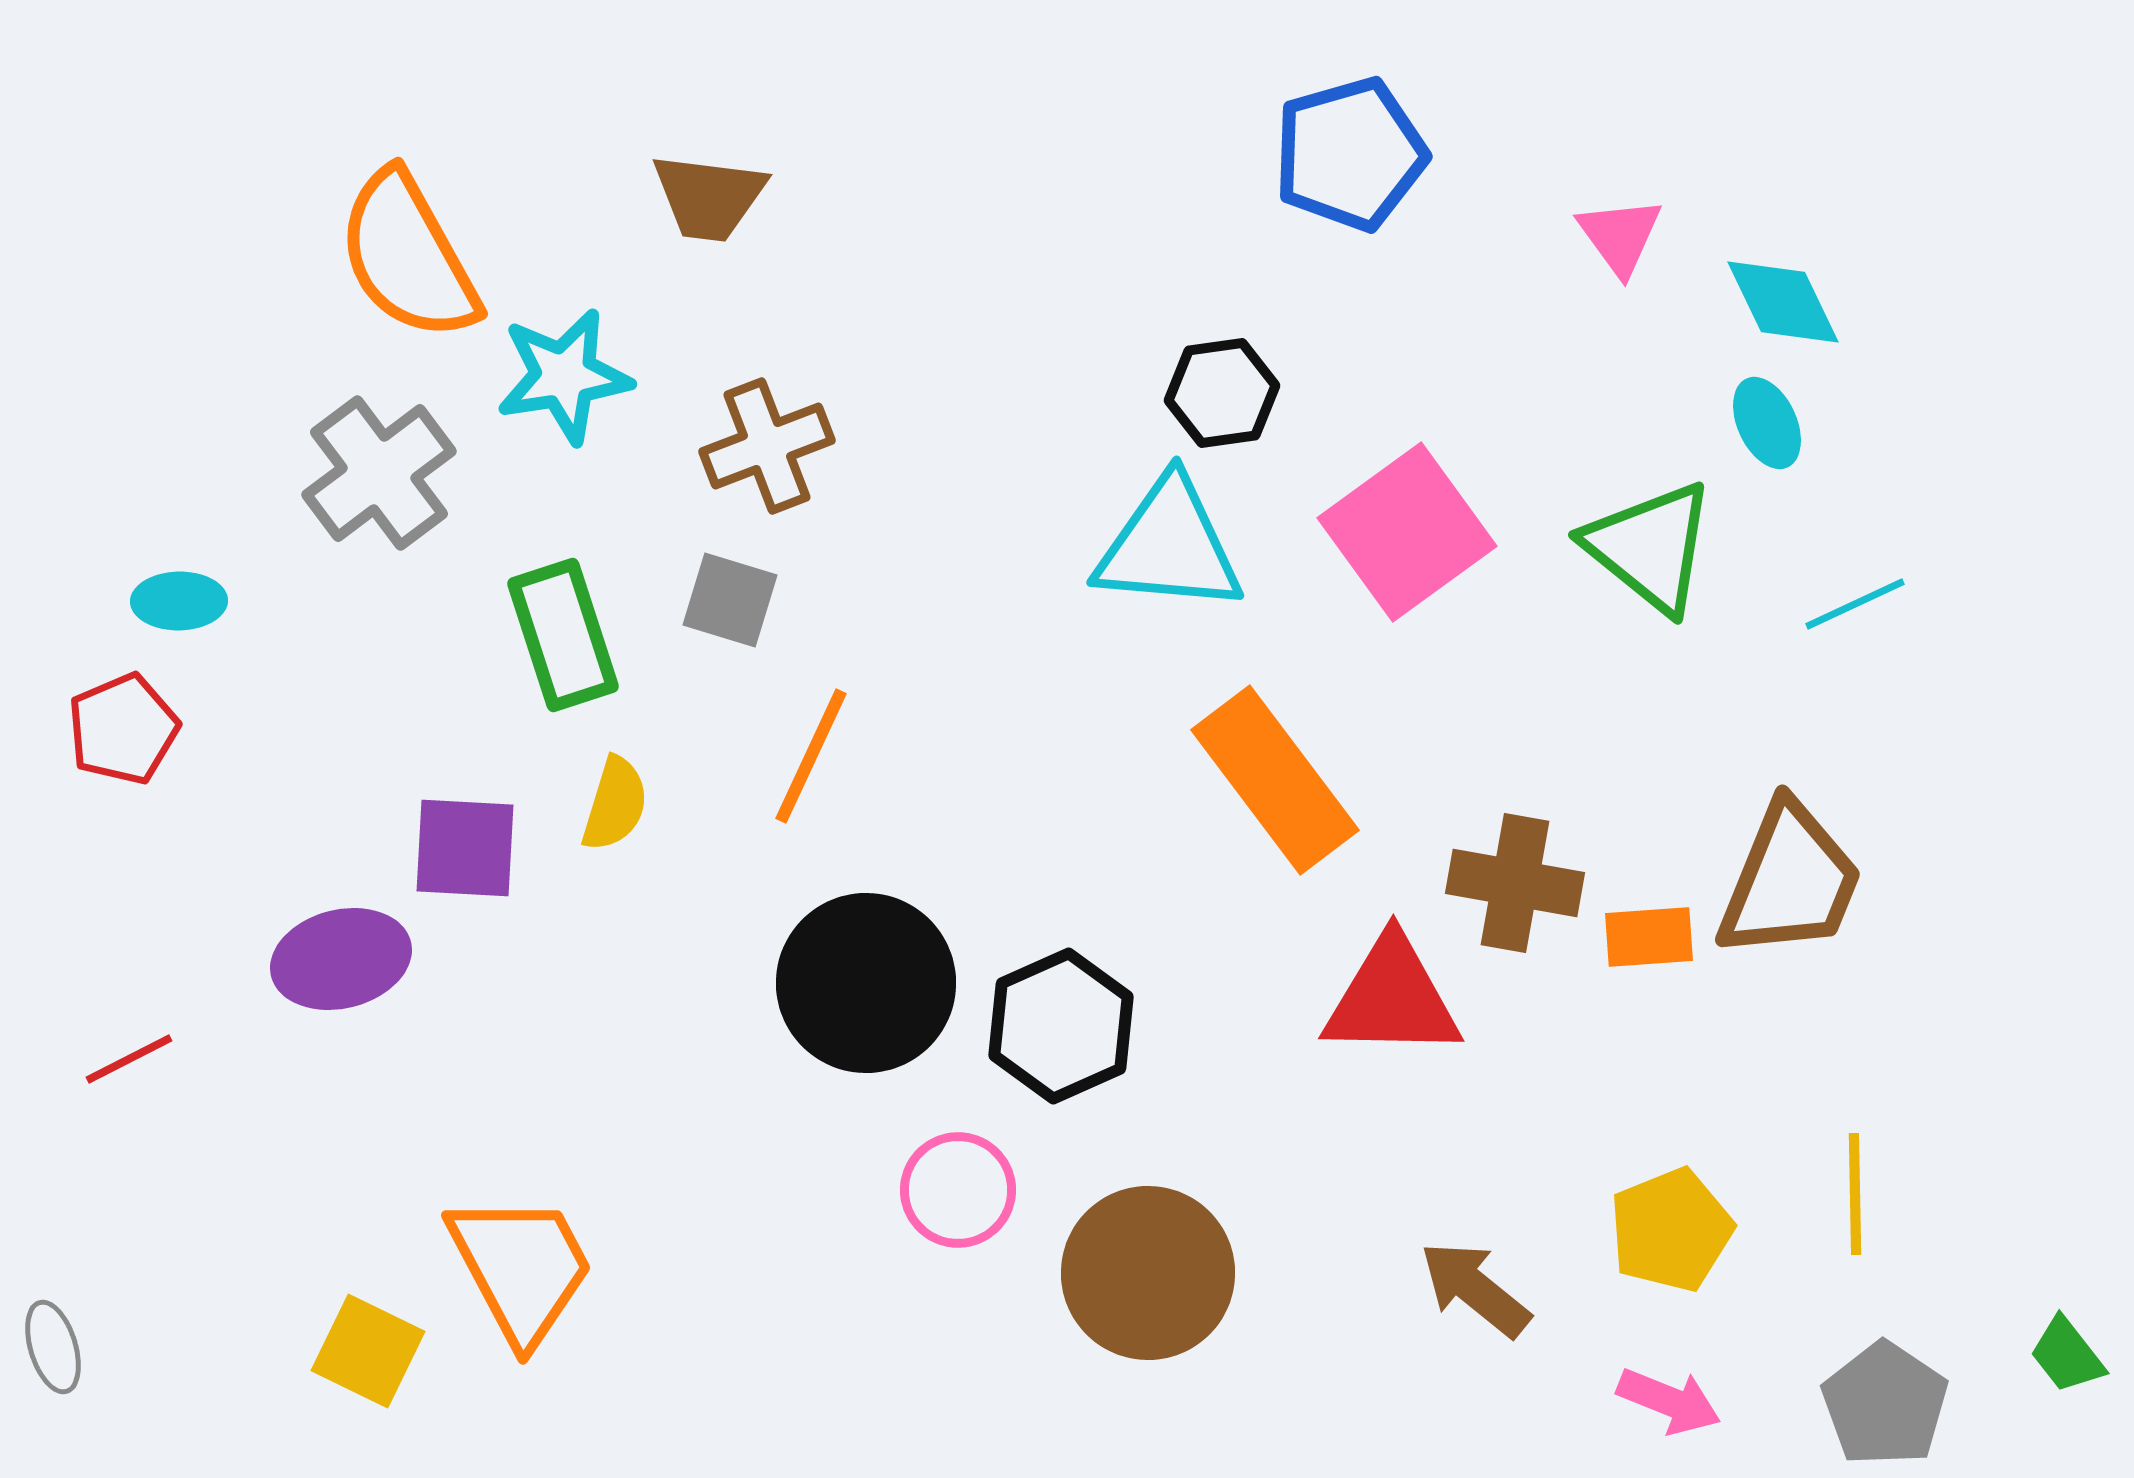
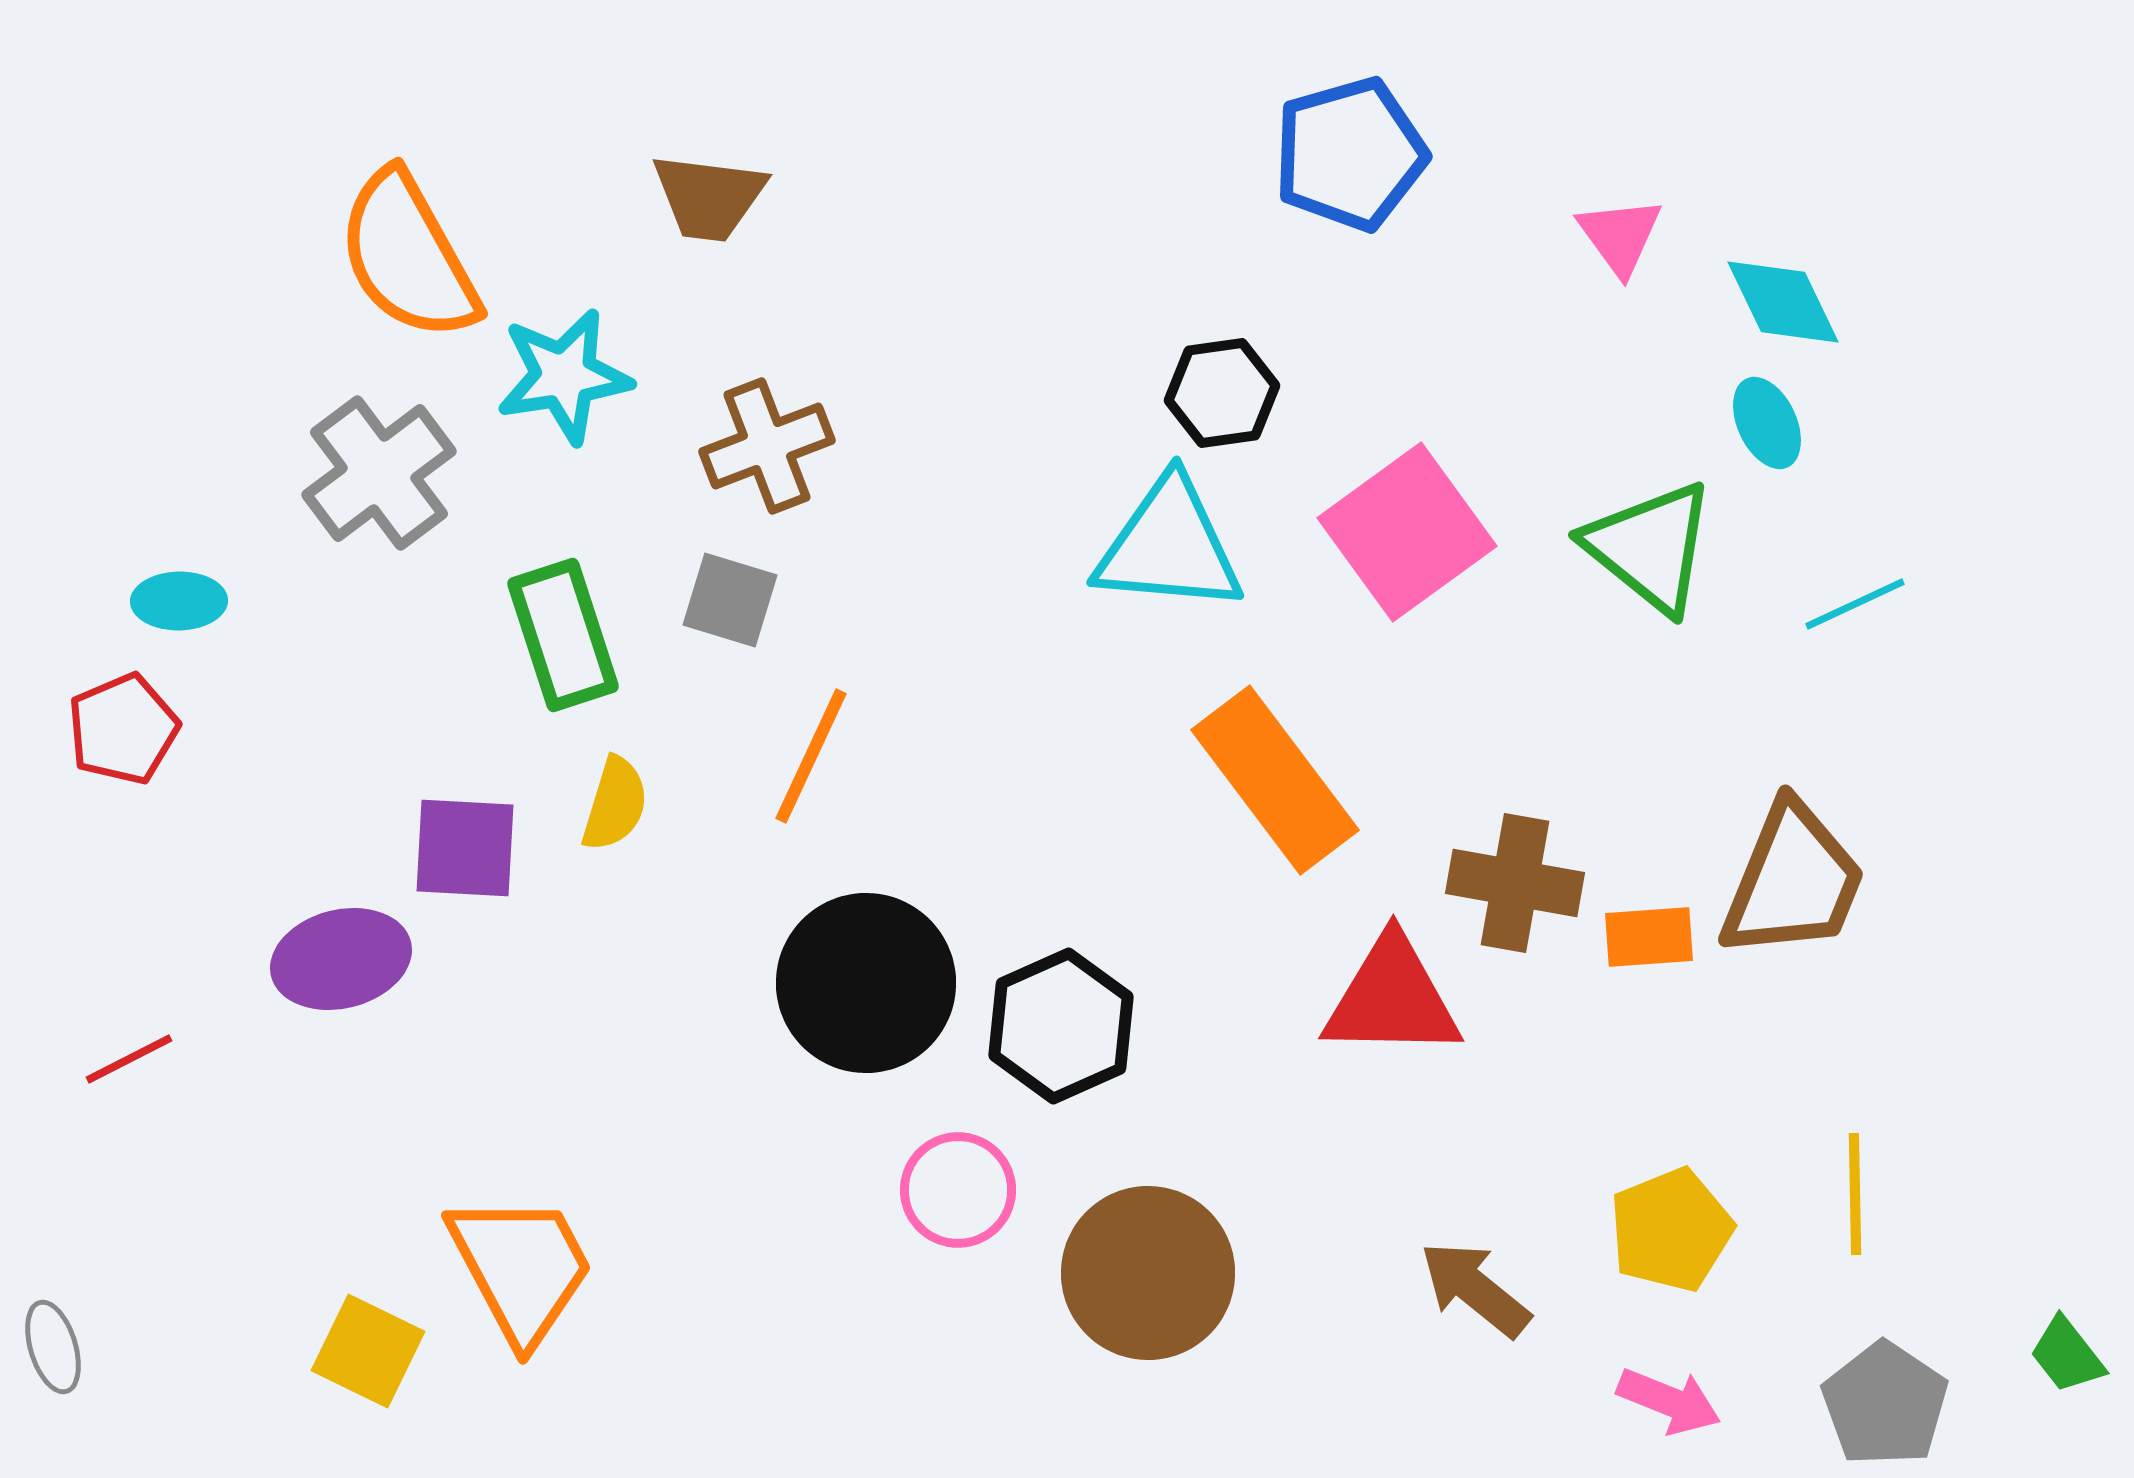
brown trapezoid at (1790, 881): moved 3 px right
